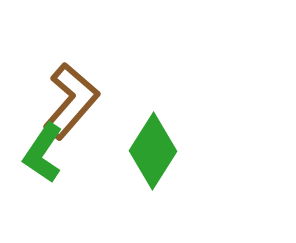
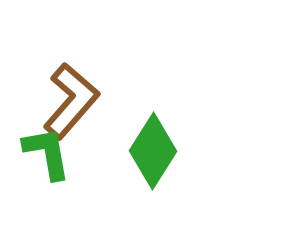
green L-shape: moved 4 px right; rotated 136 degrees clockwise
